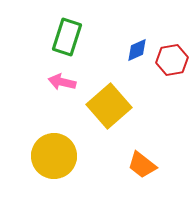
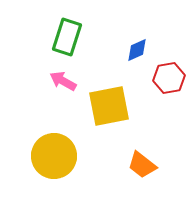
red hexagon: moved 3 px left, 18 px down
pink arrow: moved 1 px right, 1 px up; rotated 16 degrees clockwise
yellow square: rotated 30 degrees clockwise
